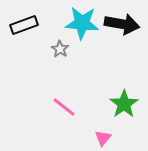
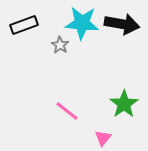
gray star: moved 4 px up
pink line: moved 3 px right, 4 px down
